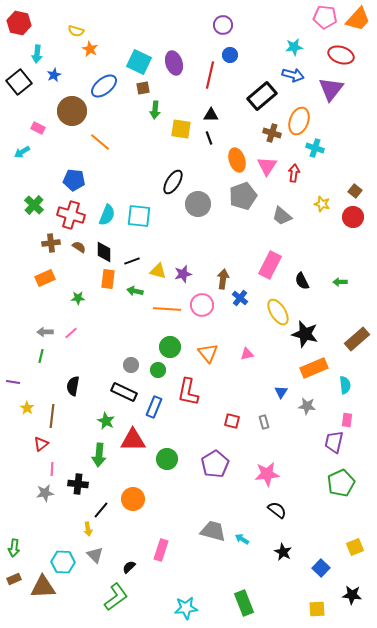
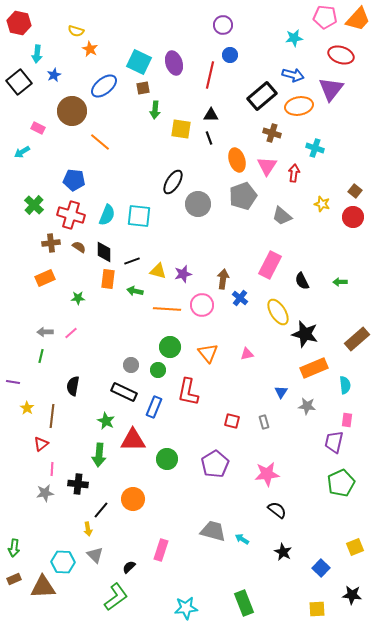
cyan star at (294, 47): moved 9 px up
orange ellipse at (299, 121): moved 15 px up; rotated 60 degrees clockwise
